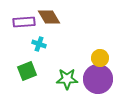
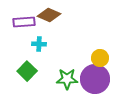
brown diamond: moved 2 px up; rotated 35 degrees counterclockwise
cyan cross: rotated 16 degrees counterclockwise
green square: rotated 24 degrees counterclockwise
purple circle: moved 3 px left
